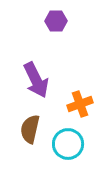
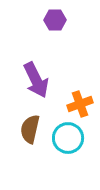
purple hexagon: moved 1 px left, 1 px up
cyan circle: moved 6 px up
